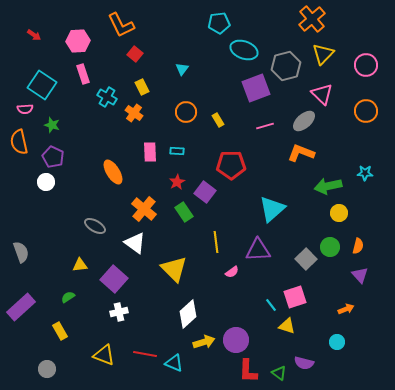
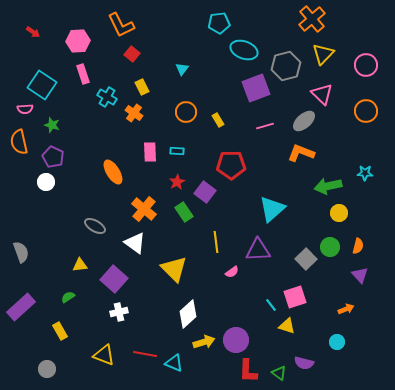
red arrow at (34, 35): moved 1 px left, 3 px up
red square at (135, 54): moved 3 px left
